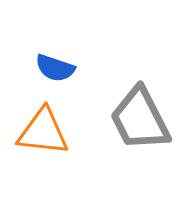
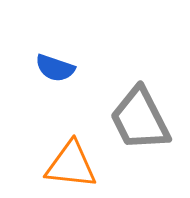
orange triangle: moved 28 px right, 33 px down
